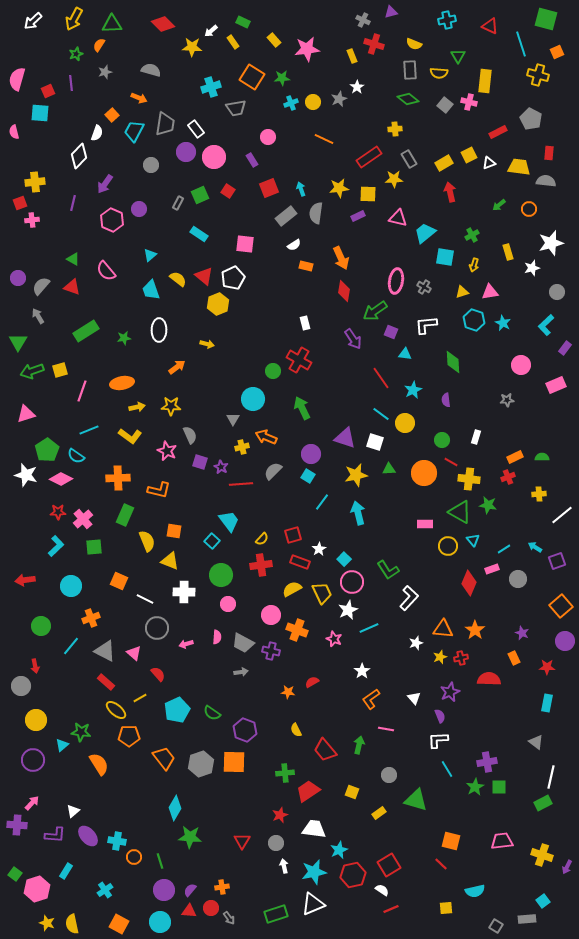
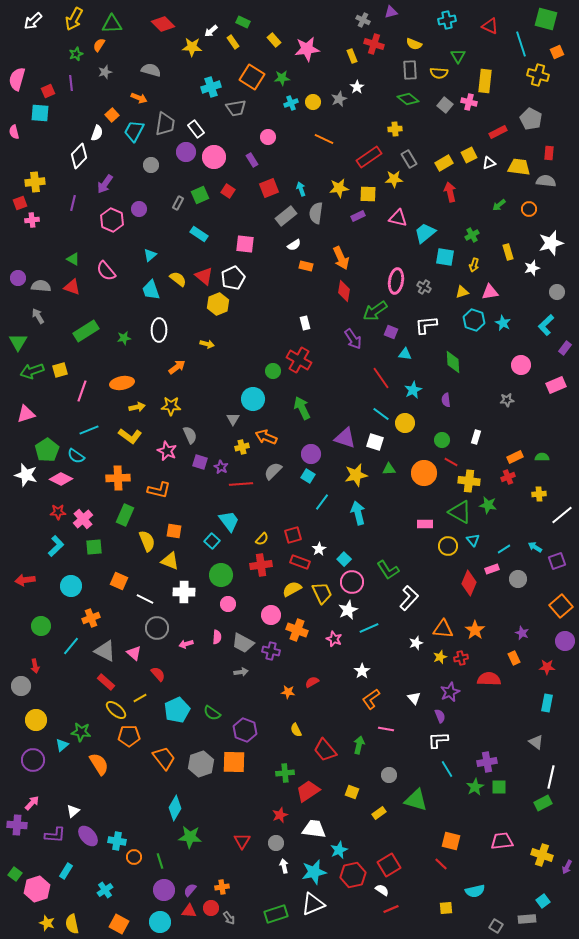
gray semicircle at (41, 286): rotated 54 degrees clockwise
yellow cross at (469, 479): moved 2 px down
